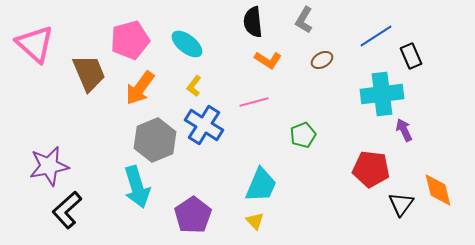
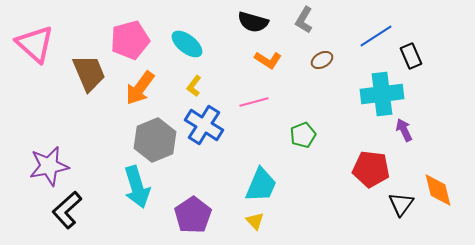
black semicircle: rotated 68 degrees counterclockwise
